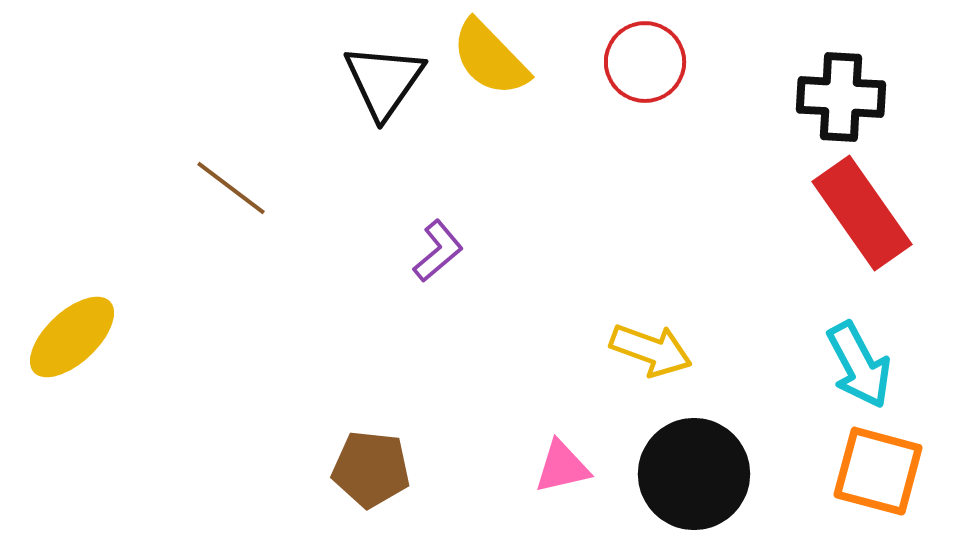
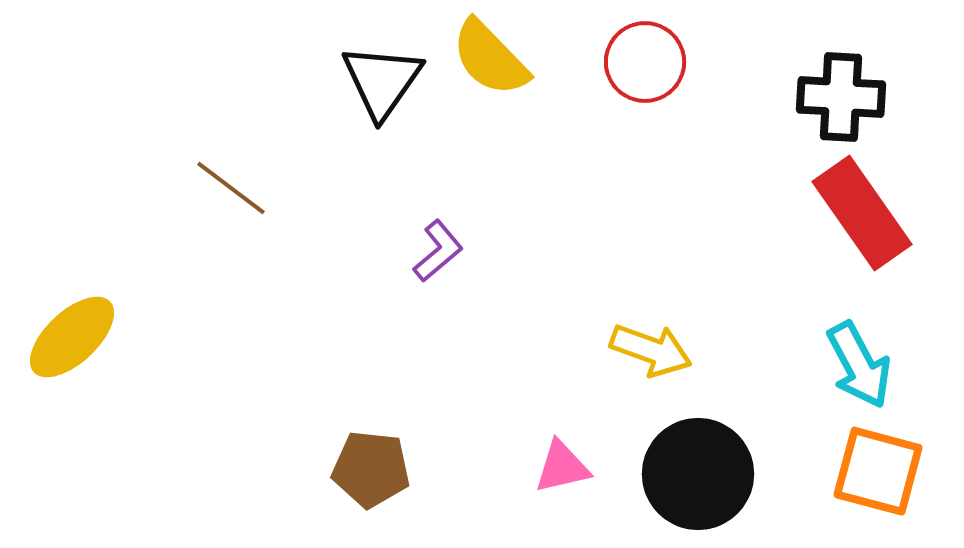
black triangle: moved 2 px left
black circle: moved 4 px right
